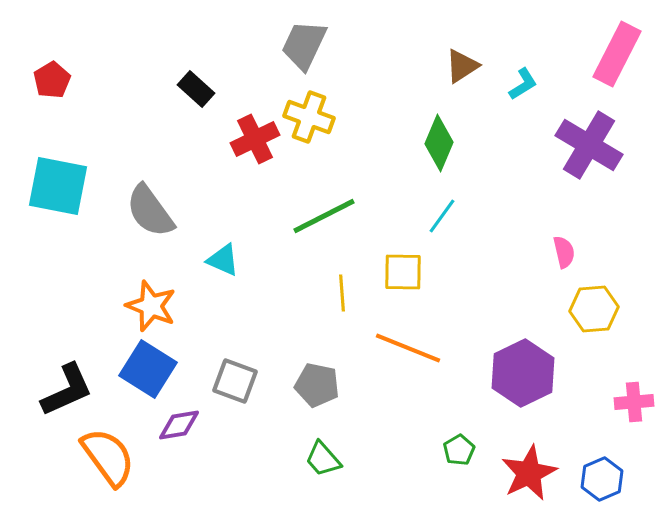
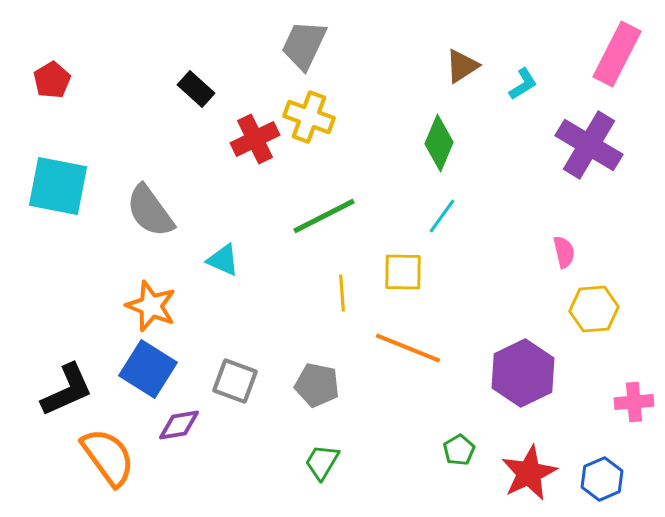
green trapezoid: moved 1 px left, 3 px down; rotated 72 degrees clockwise
